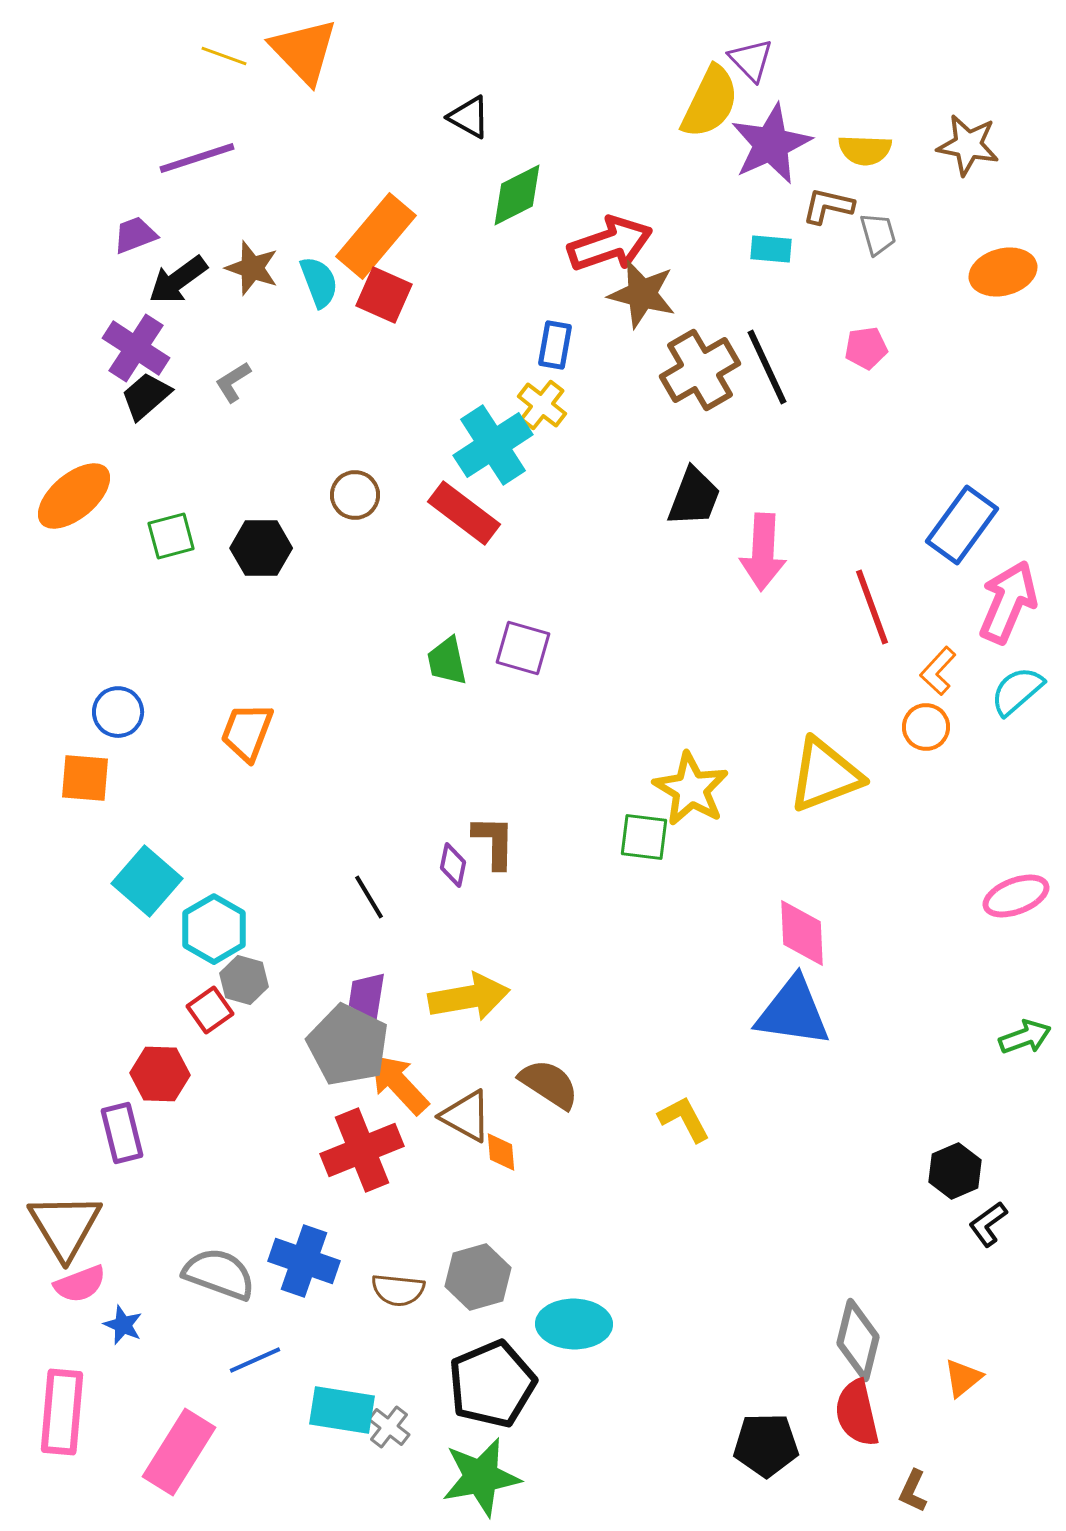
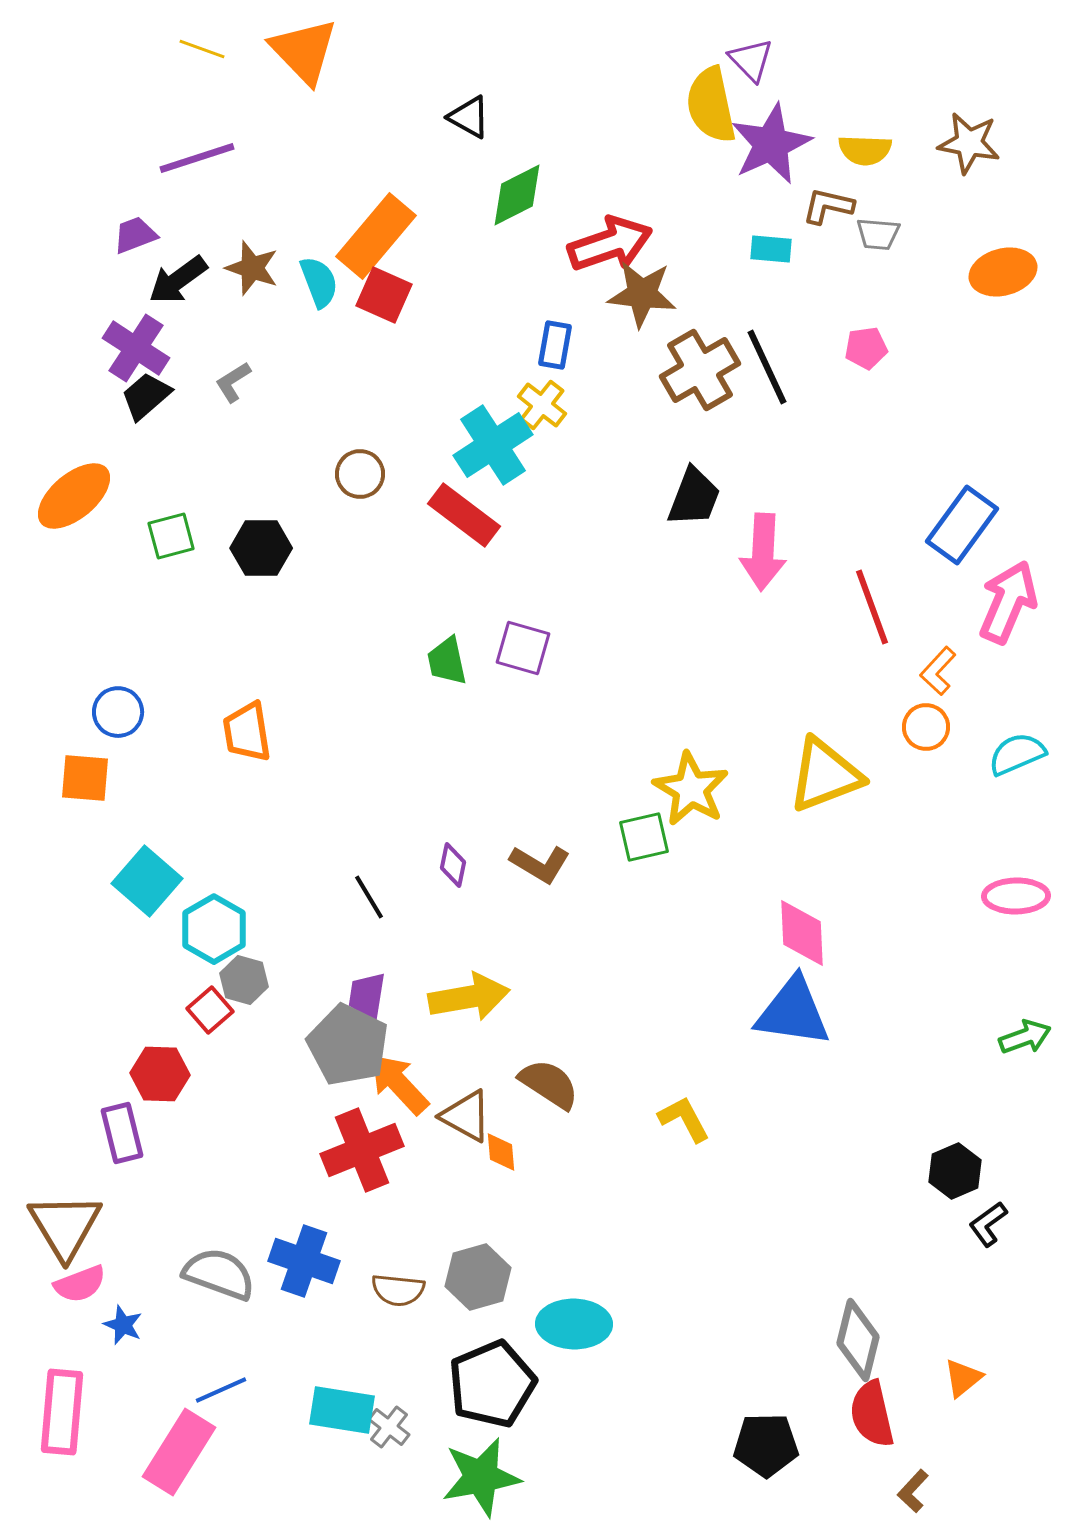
yellow line at (224, 56): moved 22 px left, 7 px up
yellow semicircle at (710, 102): moved 1 px right, 3 px down; rotated 142 degrees clockwise
brown star at (968, 145): moved 1 px right, 2 px up
gray trapezoid at (878, 234): rotated 111 degrees clockwise
brown star at (642, 294): rotated 8 degrees counterclockwise
brown circle at (355, 495): moved 5 px right, 21 px up
red rectangle at (464, 513): moved 2 px down
cyan semicircle at (1017, 691): moved 63 px down; rotated 18 degrees clockwise
orange trapezoid at (247, 732): rotated 30 degrees counterclockwise
green square at (644, 837): rotated 20 degrees counterclockwise
brown L-shape at (494, 842): moved 46 px right, 22 px down; rotated 120 degrees clockwise
pink ellipse at (1016, 896): rotated 20 degrees clockwise
red square at (210, 1010): rotated 6 degrees counterclockwise
blue line at (255, 1360): moved 34 px left, 30 px down
red semicircle at (857, 1413): moved 15 px right, 1 px down
brown L-shape at (913, 1491): rotated 18 degrees clockwise
